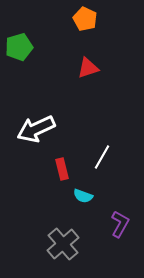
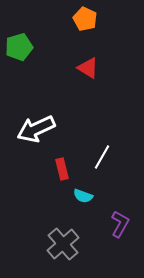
red triangle: rotated 50 degrees clockwise
